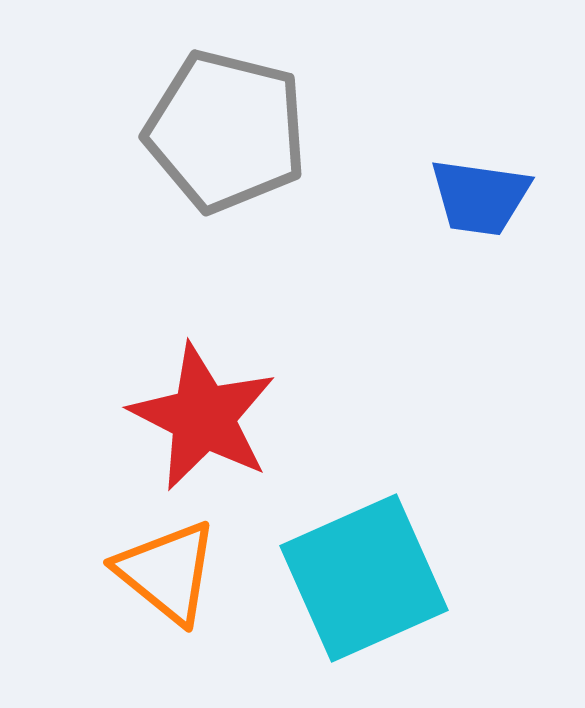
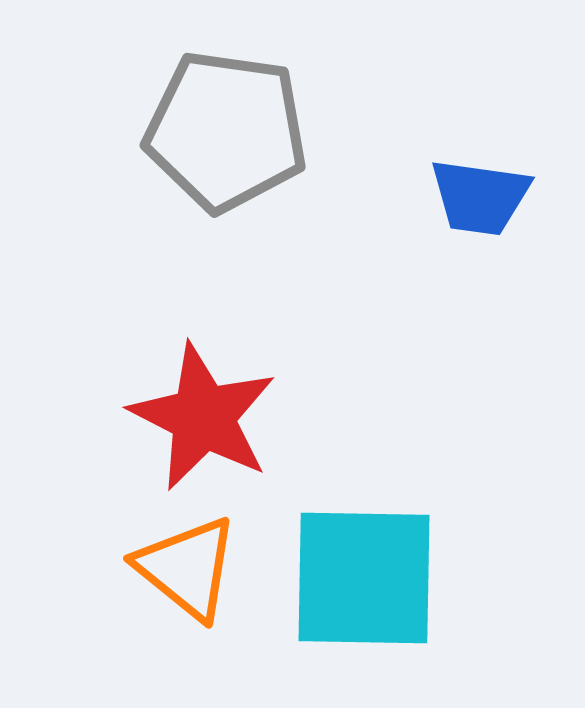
gray pentagon: rotated 6 degrees counterclockwise
orange triangle: moved 20 px right, 4 px up
cyan square: rotated 25 degrees clockwise
